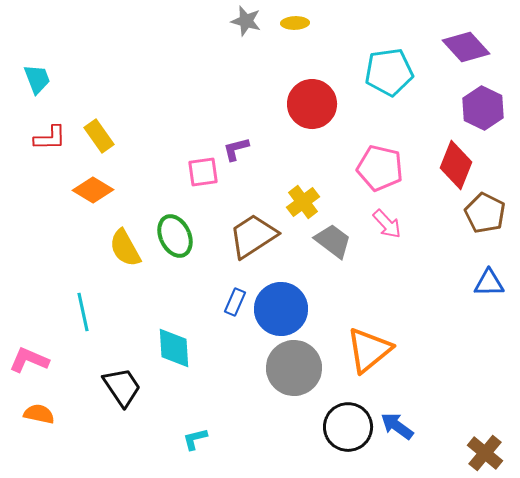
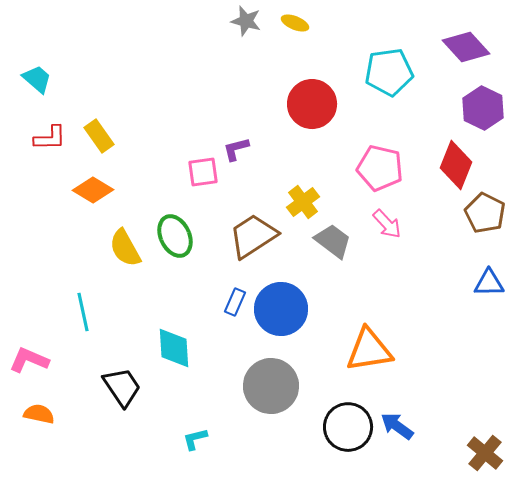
yellow ellipse: rotated 24 degrees clockwise
cyan trapezoid: rotated 28 degrees counterclockwise
orange triangle: rotated 30 degrees clockwise
gray circle: moved 23 px left, 18 px down
